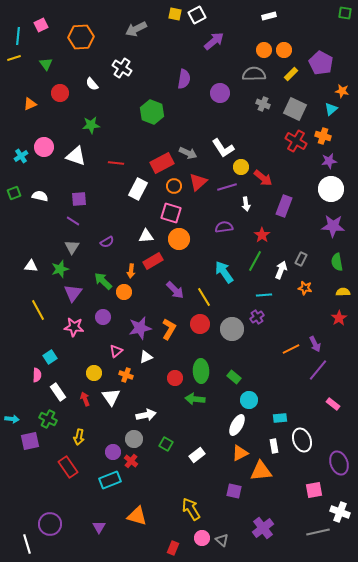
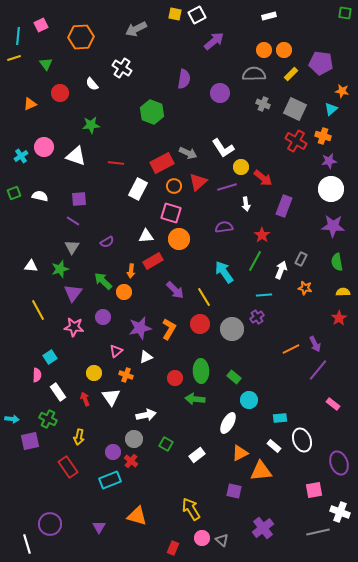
purple pentagon at (321, 63): rotated 20 degrees counterclockwise
white ellipse at (237, 425): moved 9 px left, 2 px up
white rectangle at (274, 446): rotated 40 degrees counterclockwise
